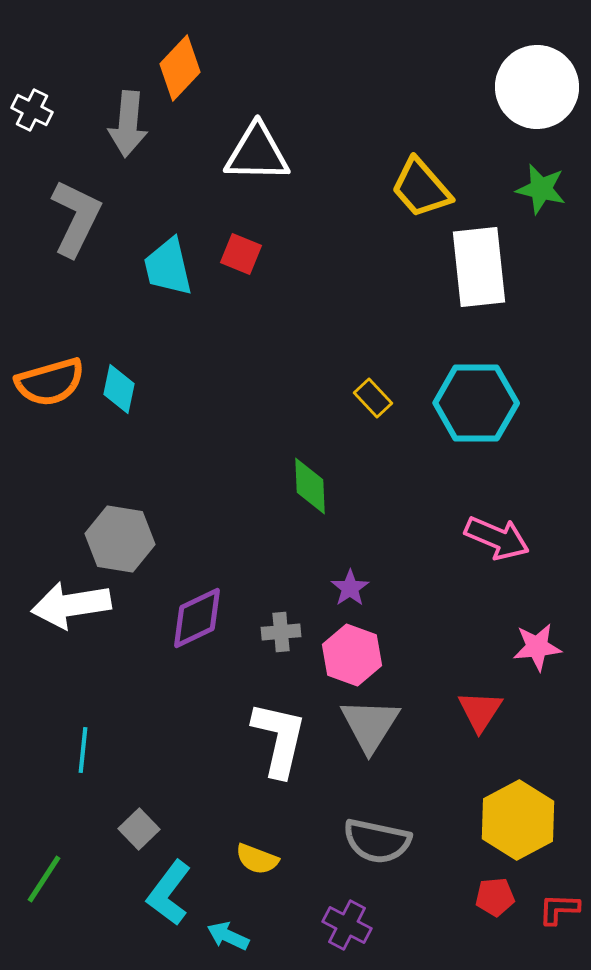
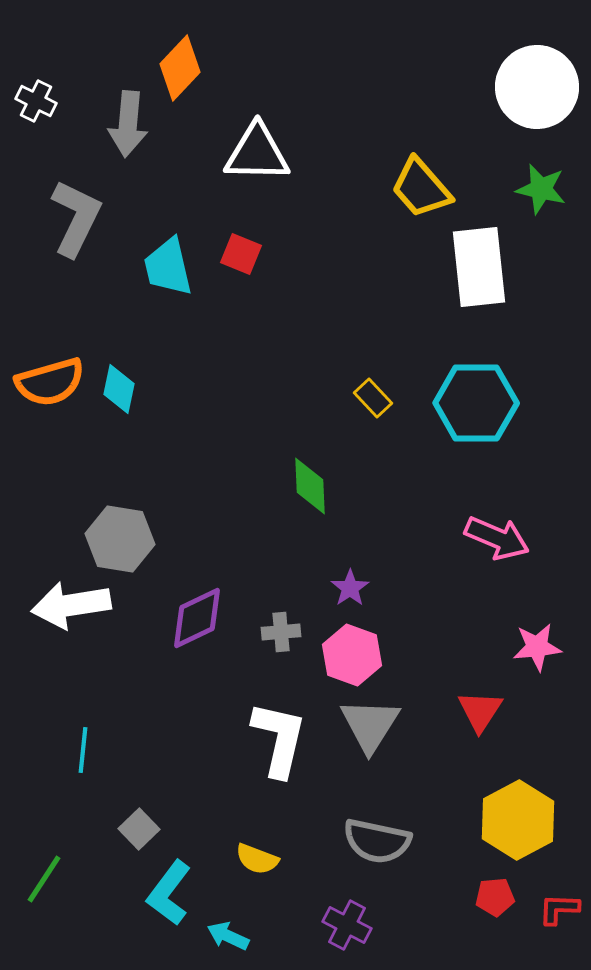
white cross: moved 4 px right, 9 px up
